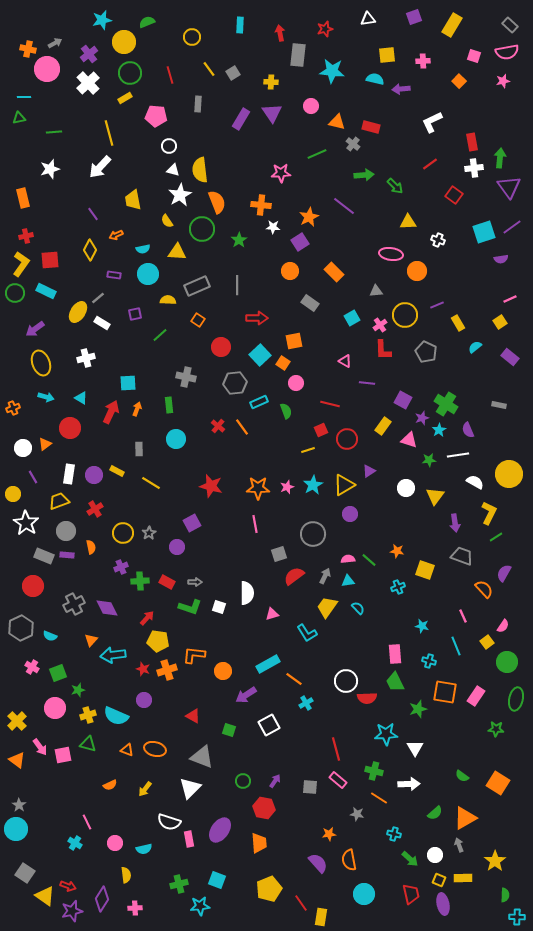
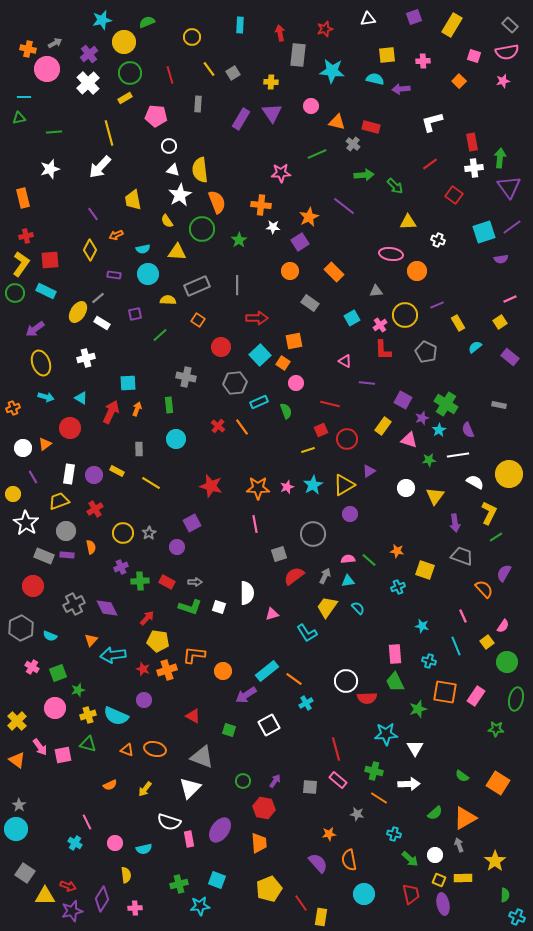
white L-shape at (432, 122): rotated 10 degrees clockwise
cyan rectangle at (268, 664): moved 1 px left, 7 px down; rotated 10 degrees counterclockwise
yellow triangle at (45, 896): rotated 35 degrees counterclockwise
cyan cross at (517, 917): rotated 21 degrees clockwise
